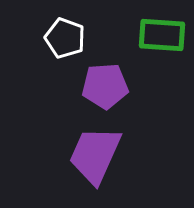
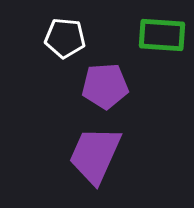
white pentagon: rotated 15 degrees counterclockwise
